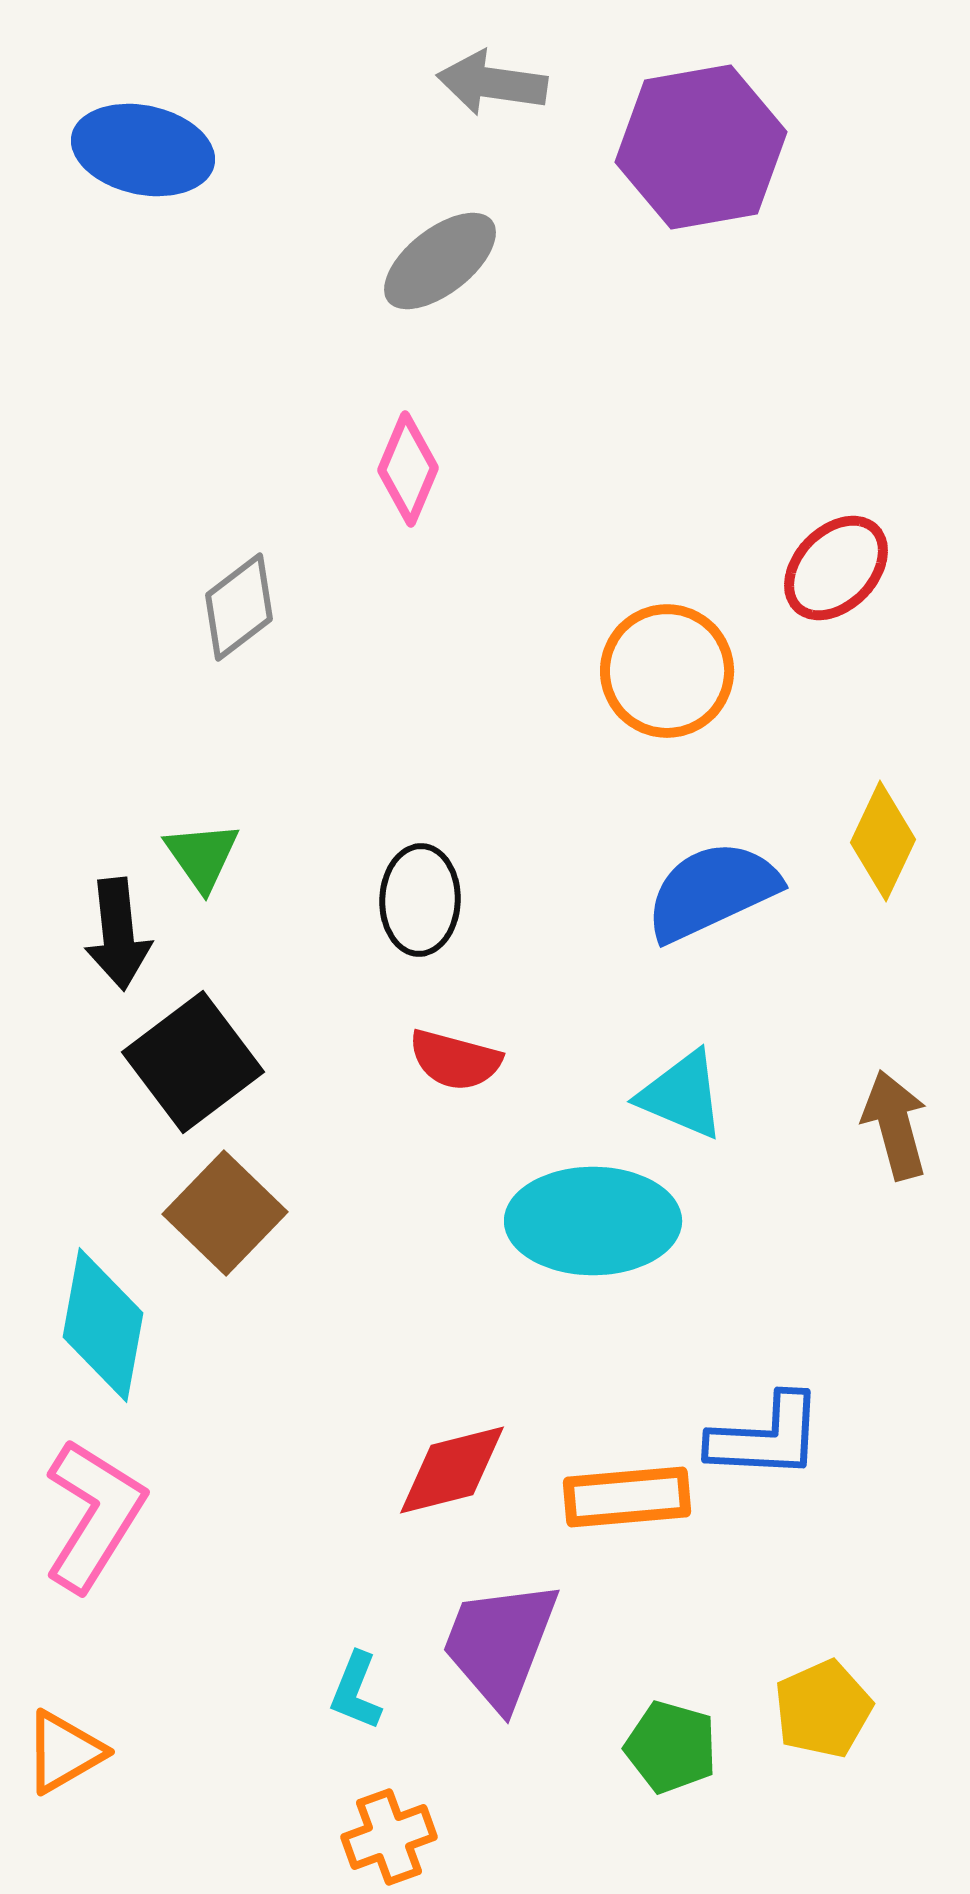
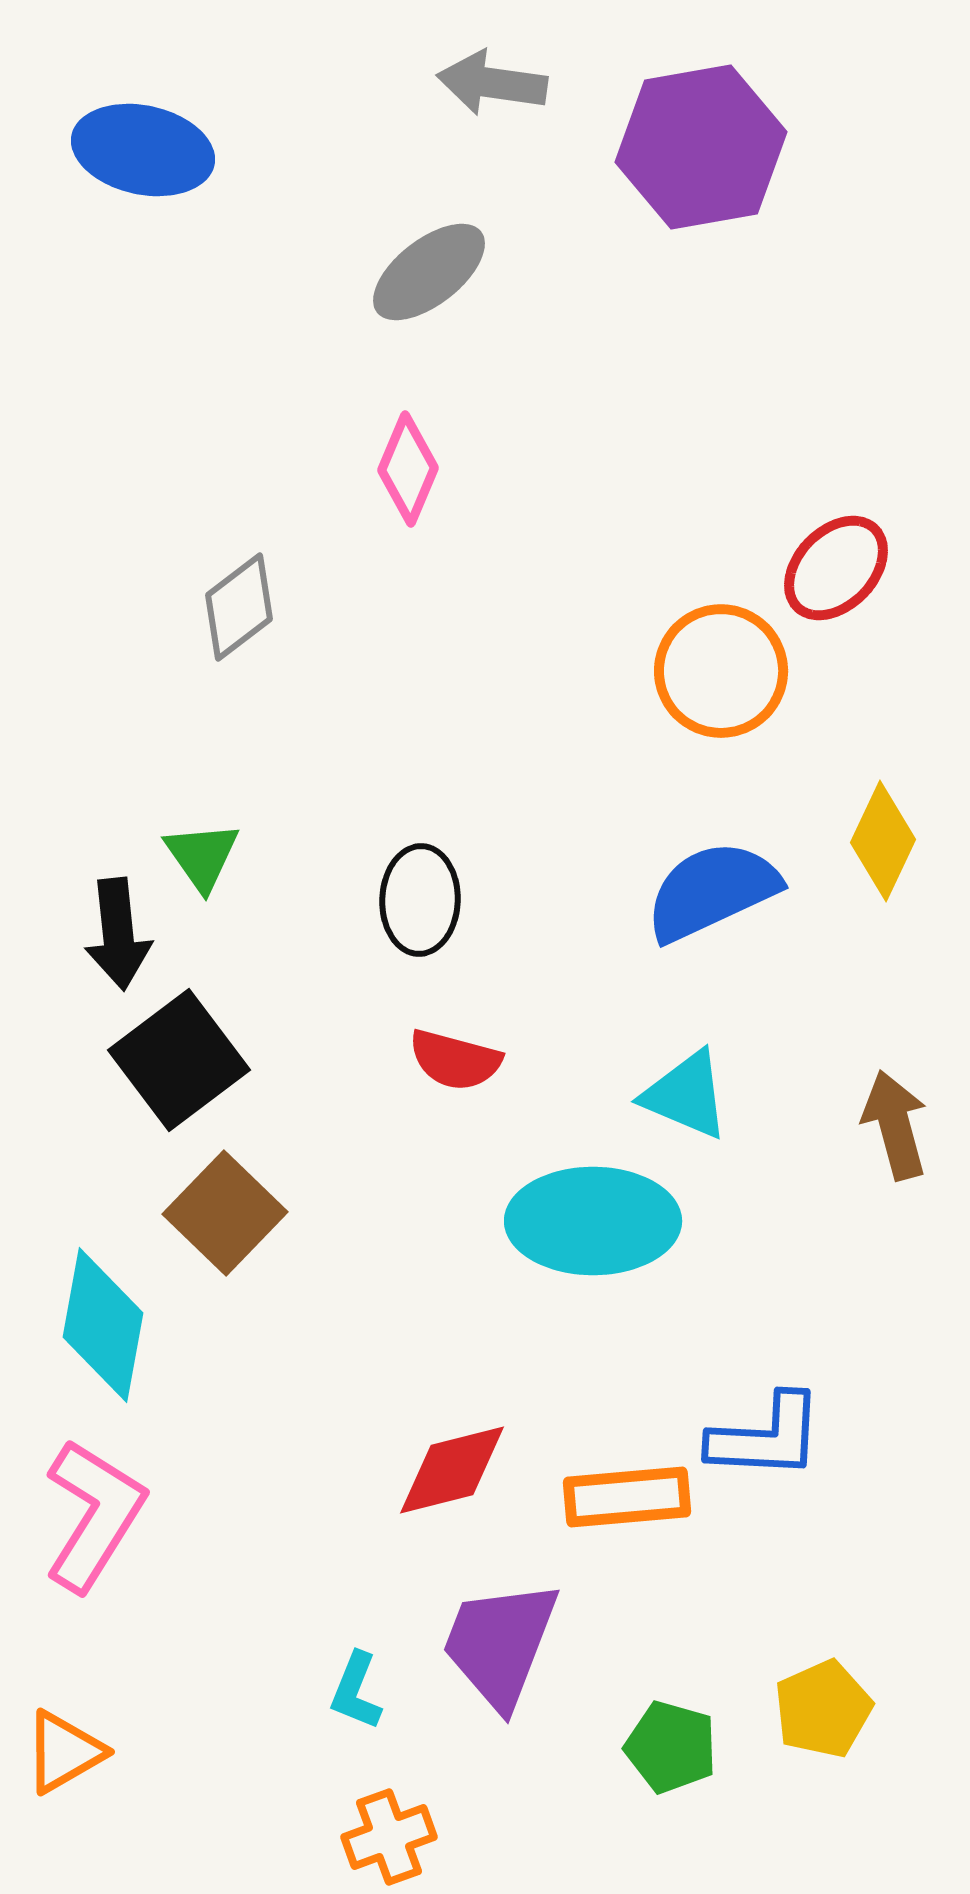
gray ellipse: moved 11 px left, 11 px down
orange circle: moved 54 px right
black square: moved 14 px left, 2 px up
cyan triangle: moved 4 px right
